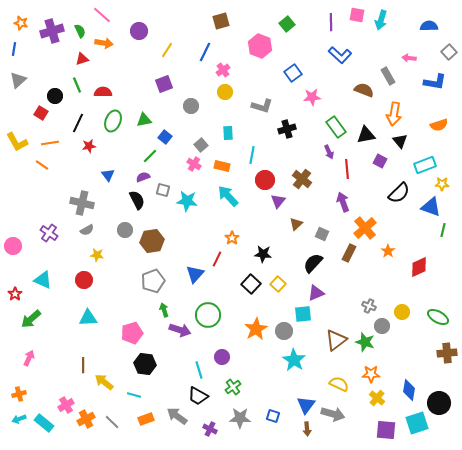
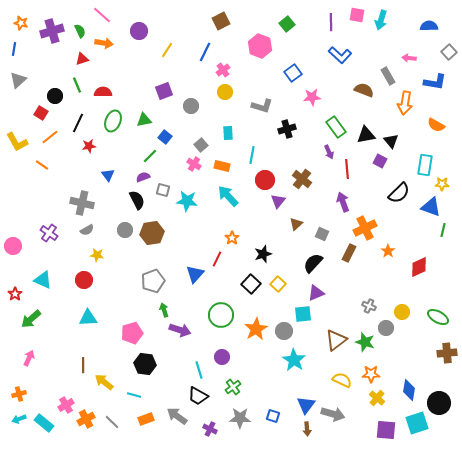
brown square at (221, 21): rotated 12 degrees counterclockwise
purple square at (164, 84): moved 7 px down
orange arrow at (394, 114): moved 11 px right, 11 px up
orange semicircle at (439, 125): moved 3 px left; rotated 48 degrees clockwise
black triangle at (400, 141): moved 9 px left
orange line at (50, 143): moved 6 px up; rotated 30 degrees counterclockwise
cyan rectangle at (425, 165): rotated 60 degrees counterclockwise
orange cross at (365, 228): rotated 15 degrees clockwise
brown hexagon at (152, 241): moved 8 px up
black star at (263, 254): rotated 24 degrees counterclockwise
green circle at (208, 315): moved 13 px right
gray circle at (382, 326): moved 4 px right, 2 px down
yellow semicircle at (339, 384): moved 3 px right, 4 px up
